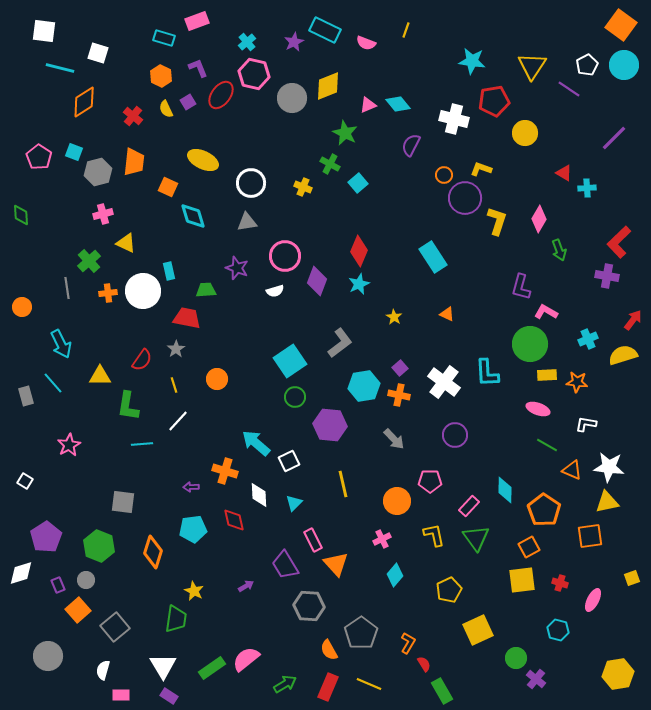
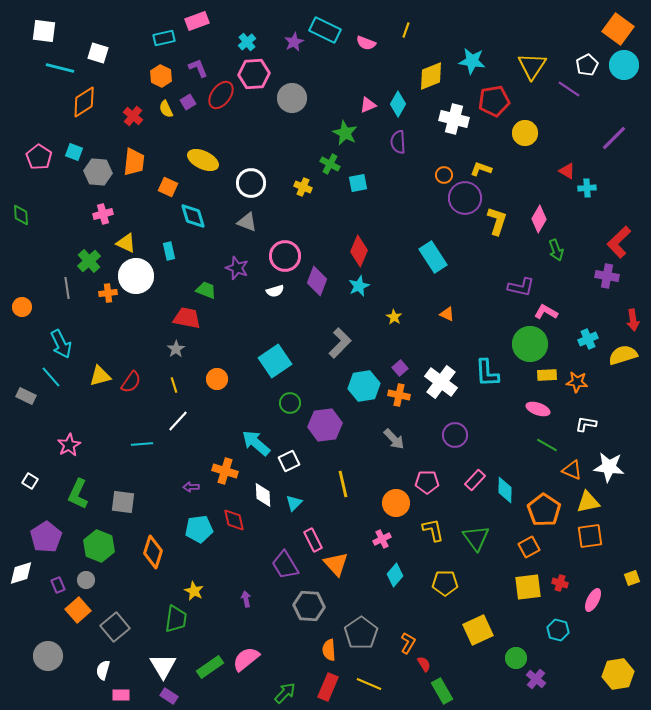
orange square at (621, 25): moved 3 px left, 4 px down
cyan rectangle at (164, 38): rotated 30 degrees counterclockwise
pink hexagon at (254, 74): rotated 16 degrees counterclockwise
yellow diamond at (328, 86): moved 103 px right, 10 px up
cyan diamond at (398, 104): rotated 70 degrees clockwise
purple semicircle at (411, 145): moved 13 px left, 3 px up; rotated 30 degrees counterclockwise
gray hexagon at (98, 172): rotated 20 degrees clockwise
red triangle at (564, 173): moved 3 px right, 2 px up
cyan square at (358, 183): rotated 30 degrees clockwise
gray triangle at (247, 222): rotated 30 degrees clockwise
green arrow at (559, 250): moved 3 px left
cyan rectangle at (169, 271): moved 20 px up
cyan star at (359, 284): moved 2 px down
purple L-shape at (521, 287): rotated 92 degrees counterclockwise
green trapezoid at (206, 290): rotated 25 degrees clockwise
white circle at (143, 291): moved 7 px left, 15 px up
red arrow at (633, 320): rotated 135 degrees clockwise
gray L-shape at (340, 343): rotated 8 degrees counterclockwise
red semicircle at (142, 360): moved 11 px left, 22 px down
cyan square at (290, 361): moved 15 px left
yellow triangle at (100, 376): rotated 15 degrees counterclockwise
white cross at (444, 382): moved 3 px left
cyan line at (53, 383): moved 2 px left, 6 px up
gray rectangle at (26, 396): rotated 48 degrees counterclockwise
green circle at (295, 397): moved 5 px left, 6 px down
green L-shape at (128, 406): moved 50 px left, 88 px down; rotated 16 degrees clockwise
purple hexagon at (330, 425): moved 5 px left; rotated 12 degrees counterclockwise
white square at (25, 481): moved 5 px right
pink pentagon at (430, 481): moved 3 px left, 1 px down
white diamond at (259, 495): moved 4 px right
orange circle at (397, 501): moved 1 px left, 2 px down
yellow triangle at (607, 502): moved 19 px left
pink rectangle at (469, 506): moved 6 px right, 26 px up
cyan pentagon at (193, 529): moved 6 px right
yellow L-shape at (434, 535): moved 1 px left, 5 px up
yellow square at (522, 580): moved 6 px right, 7 px down
purple arrow at (246, 586): moved 13 px down; rotated 70 degrees counterclockwise
yellow pentagon at (449, 590): moved 4 px left, 7 px up; rotated 25 degrees clockwise
orange semicircle at (329, 650): rotated 25 degrees clockwise
green rectangle at (212, 668): moved 2 px left, 1 px up
green arrow at (285, 684): moved 9 px down; rotated 15 degrees counterclockwise
